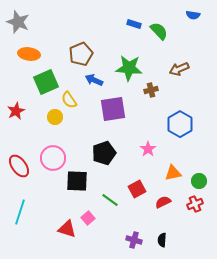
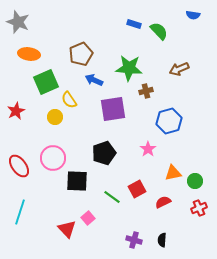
brown cross: moved 5 px left, 1 px down
blue hexagon: moved 11 px left, 3 px up; rotated 15 degrees clockwise
green circle: moved 4 px left
green line: moved 2 px right, 3 px up
red cross: moved 4 px right, 4 px down
red triangle: rotated 30 degrees clockwise
